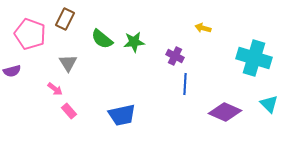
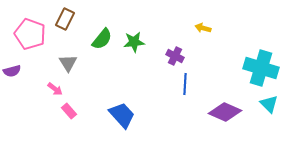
green semicircle: rotated 90 degrees counterclockwise
cyan cross: moved 7 px right, 10 px down
blue trapezoid: rotated 120 degrees counterclockwise
